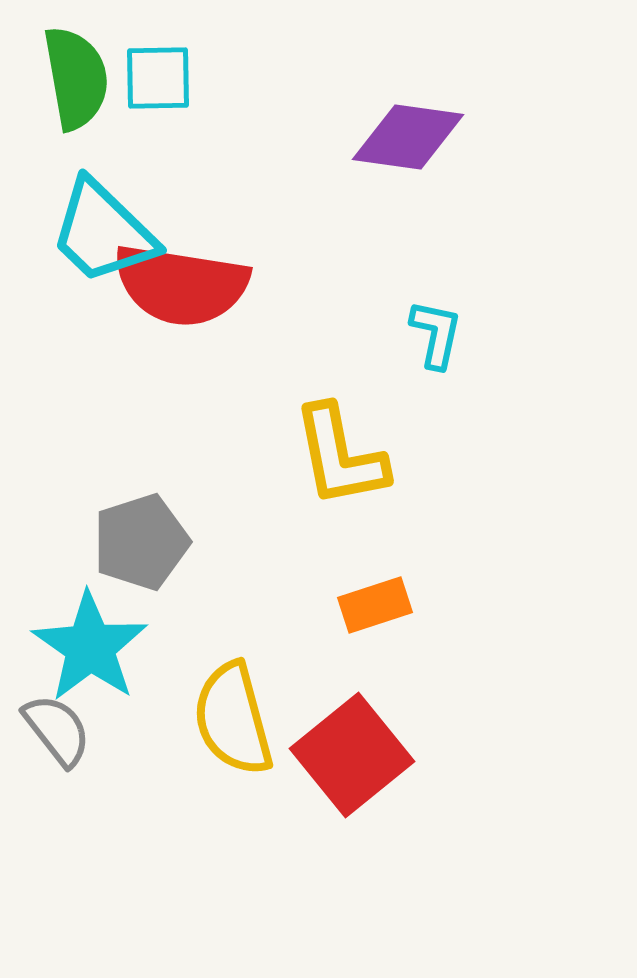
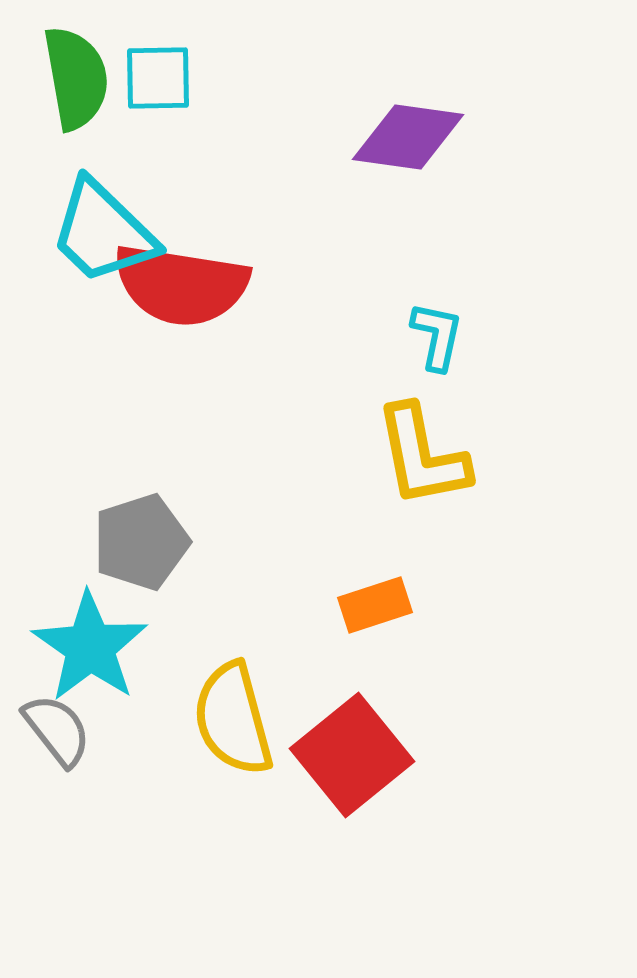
cyan L-shape: moved 1 px right, 2 px down
yellow L-shape: moved 82 px right
